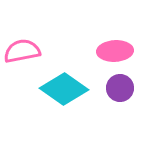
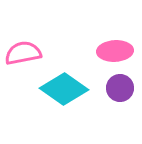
pink semicircle: moved 1 px right, 2 px down
